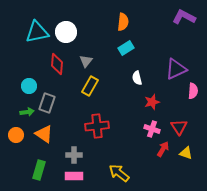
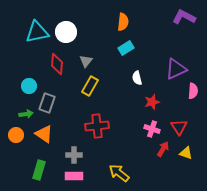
green arrow: moved 1 px left, 2 px down
